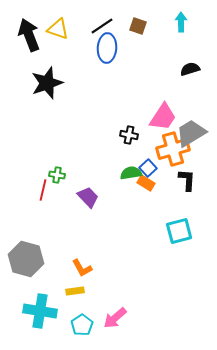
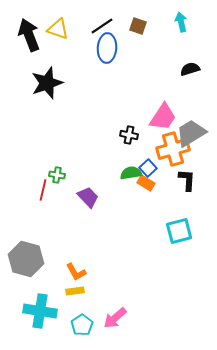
cyan arrow: rotated 12 degrees counterclockwise
orange L-shape: moved 6 px left, 4 px down
